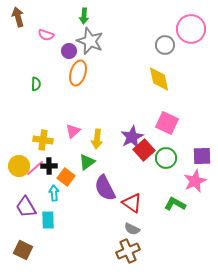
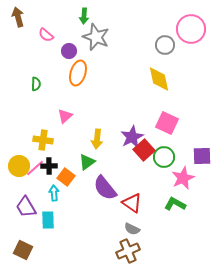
pink semicircle: rotated 21 degrees clockwise
gray star: moved 6 px right, 4 px up
pink triangle: moved 8 px left, 15 px up
green circle: moved 2 px left, 1 px up
pink star: moved 12 px left, 3 px up
purple semicircle: rotated 12 degrees counterclockwise
